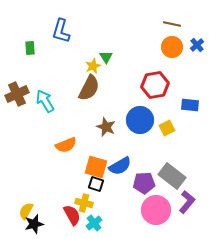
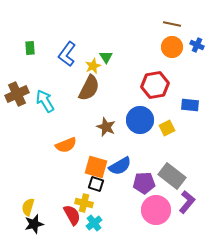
blue L-shape: moved 6 px right, 23 px down; rotated 20 degrees clockwise
blue cross: rotated 24 degrees counterclockwise
yellow semicircle: moved 2 px right, 4 px up; rotated 12 degrees counterclockwise
